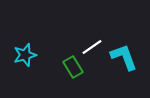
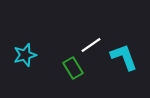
white line: moved 1 px left, 2 px up
green rectangle: moved 1 px down
